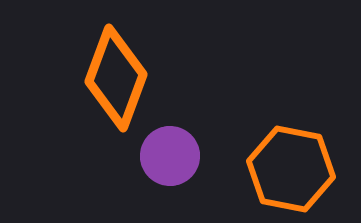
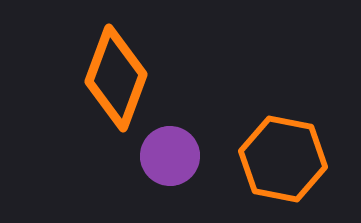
orange hexagon: moved 8 px left, 10 px up
